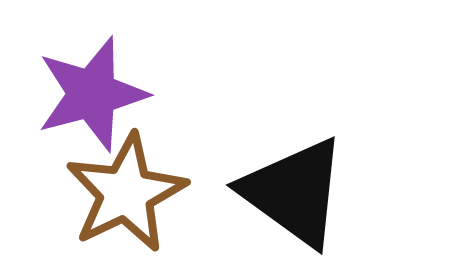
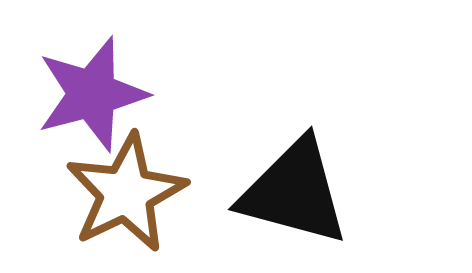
black triangle: rotated 21 degrees counterclockwise
